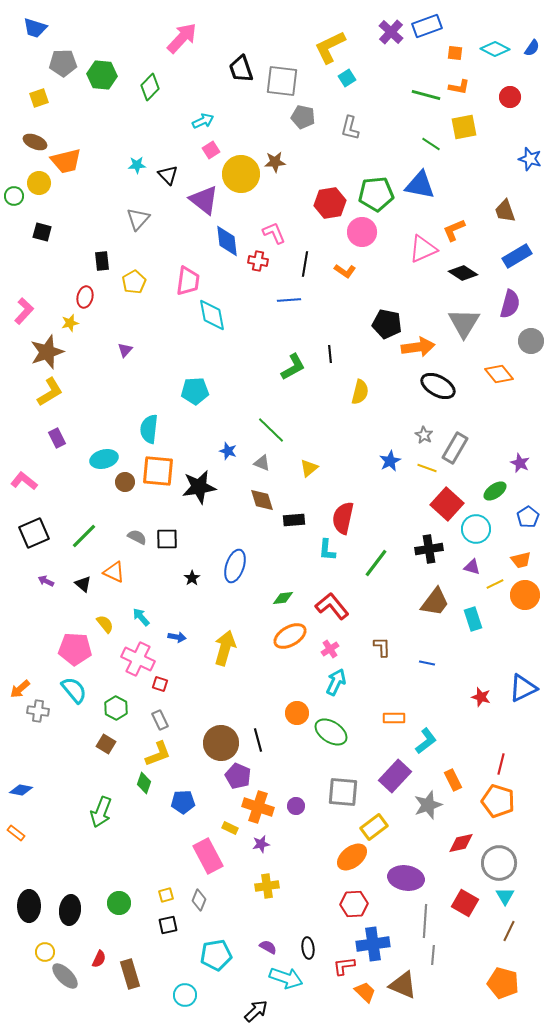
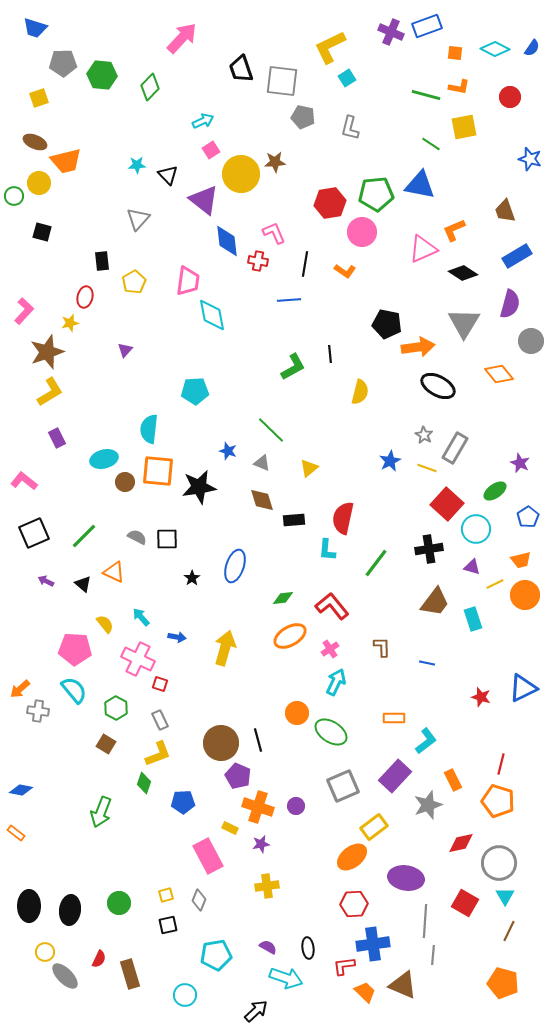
purple cross at (391, 32): rotated 20 degrees counterclockwise
gray square at (343, 792): moved 6 px up; rotated 28 degrees counterclockwise
